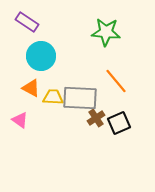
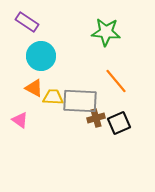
orange triangle: moved 3 px right
gray rectangle: moved 3 px down
brown cross: rotated 18 degrees clockwise
